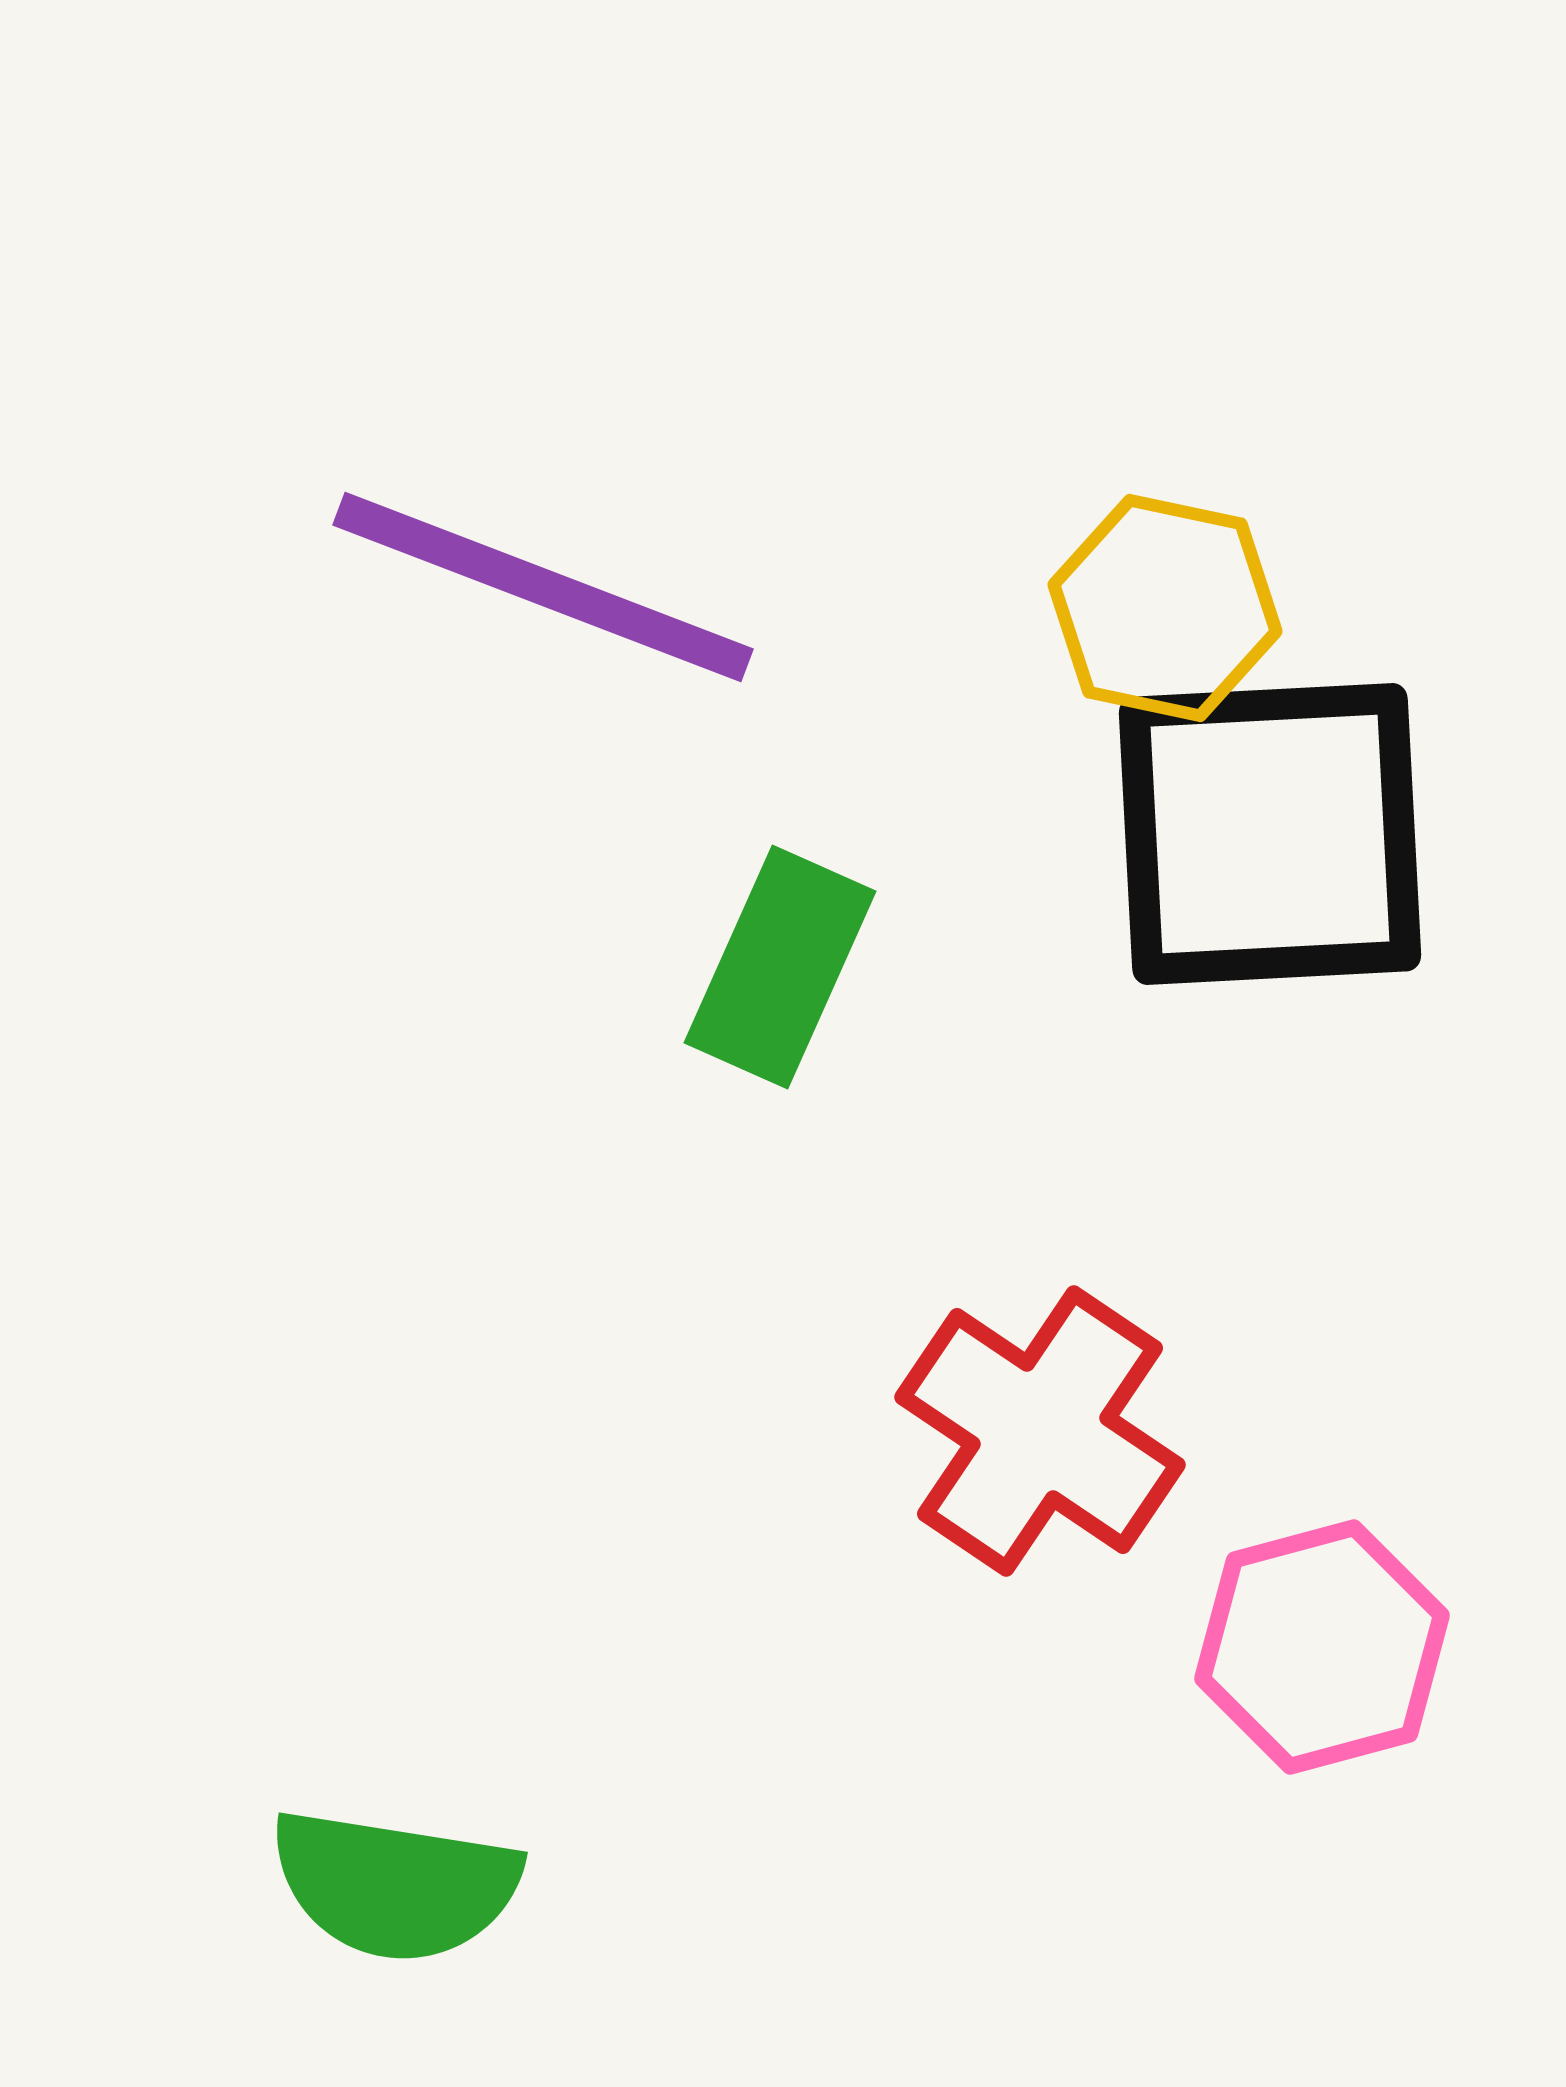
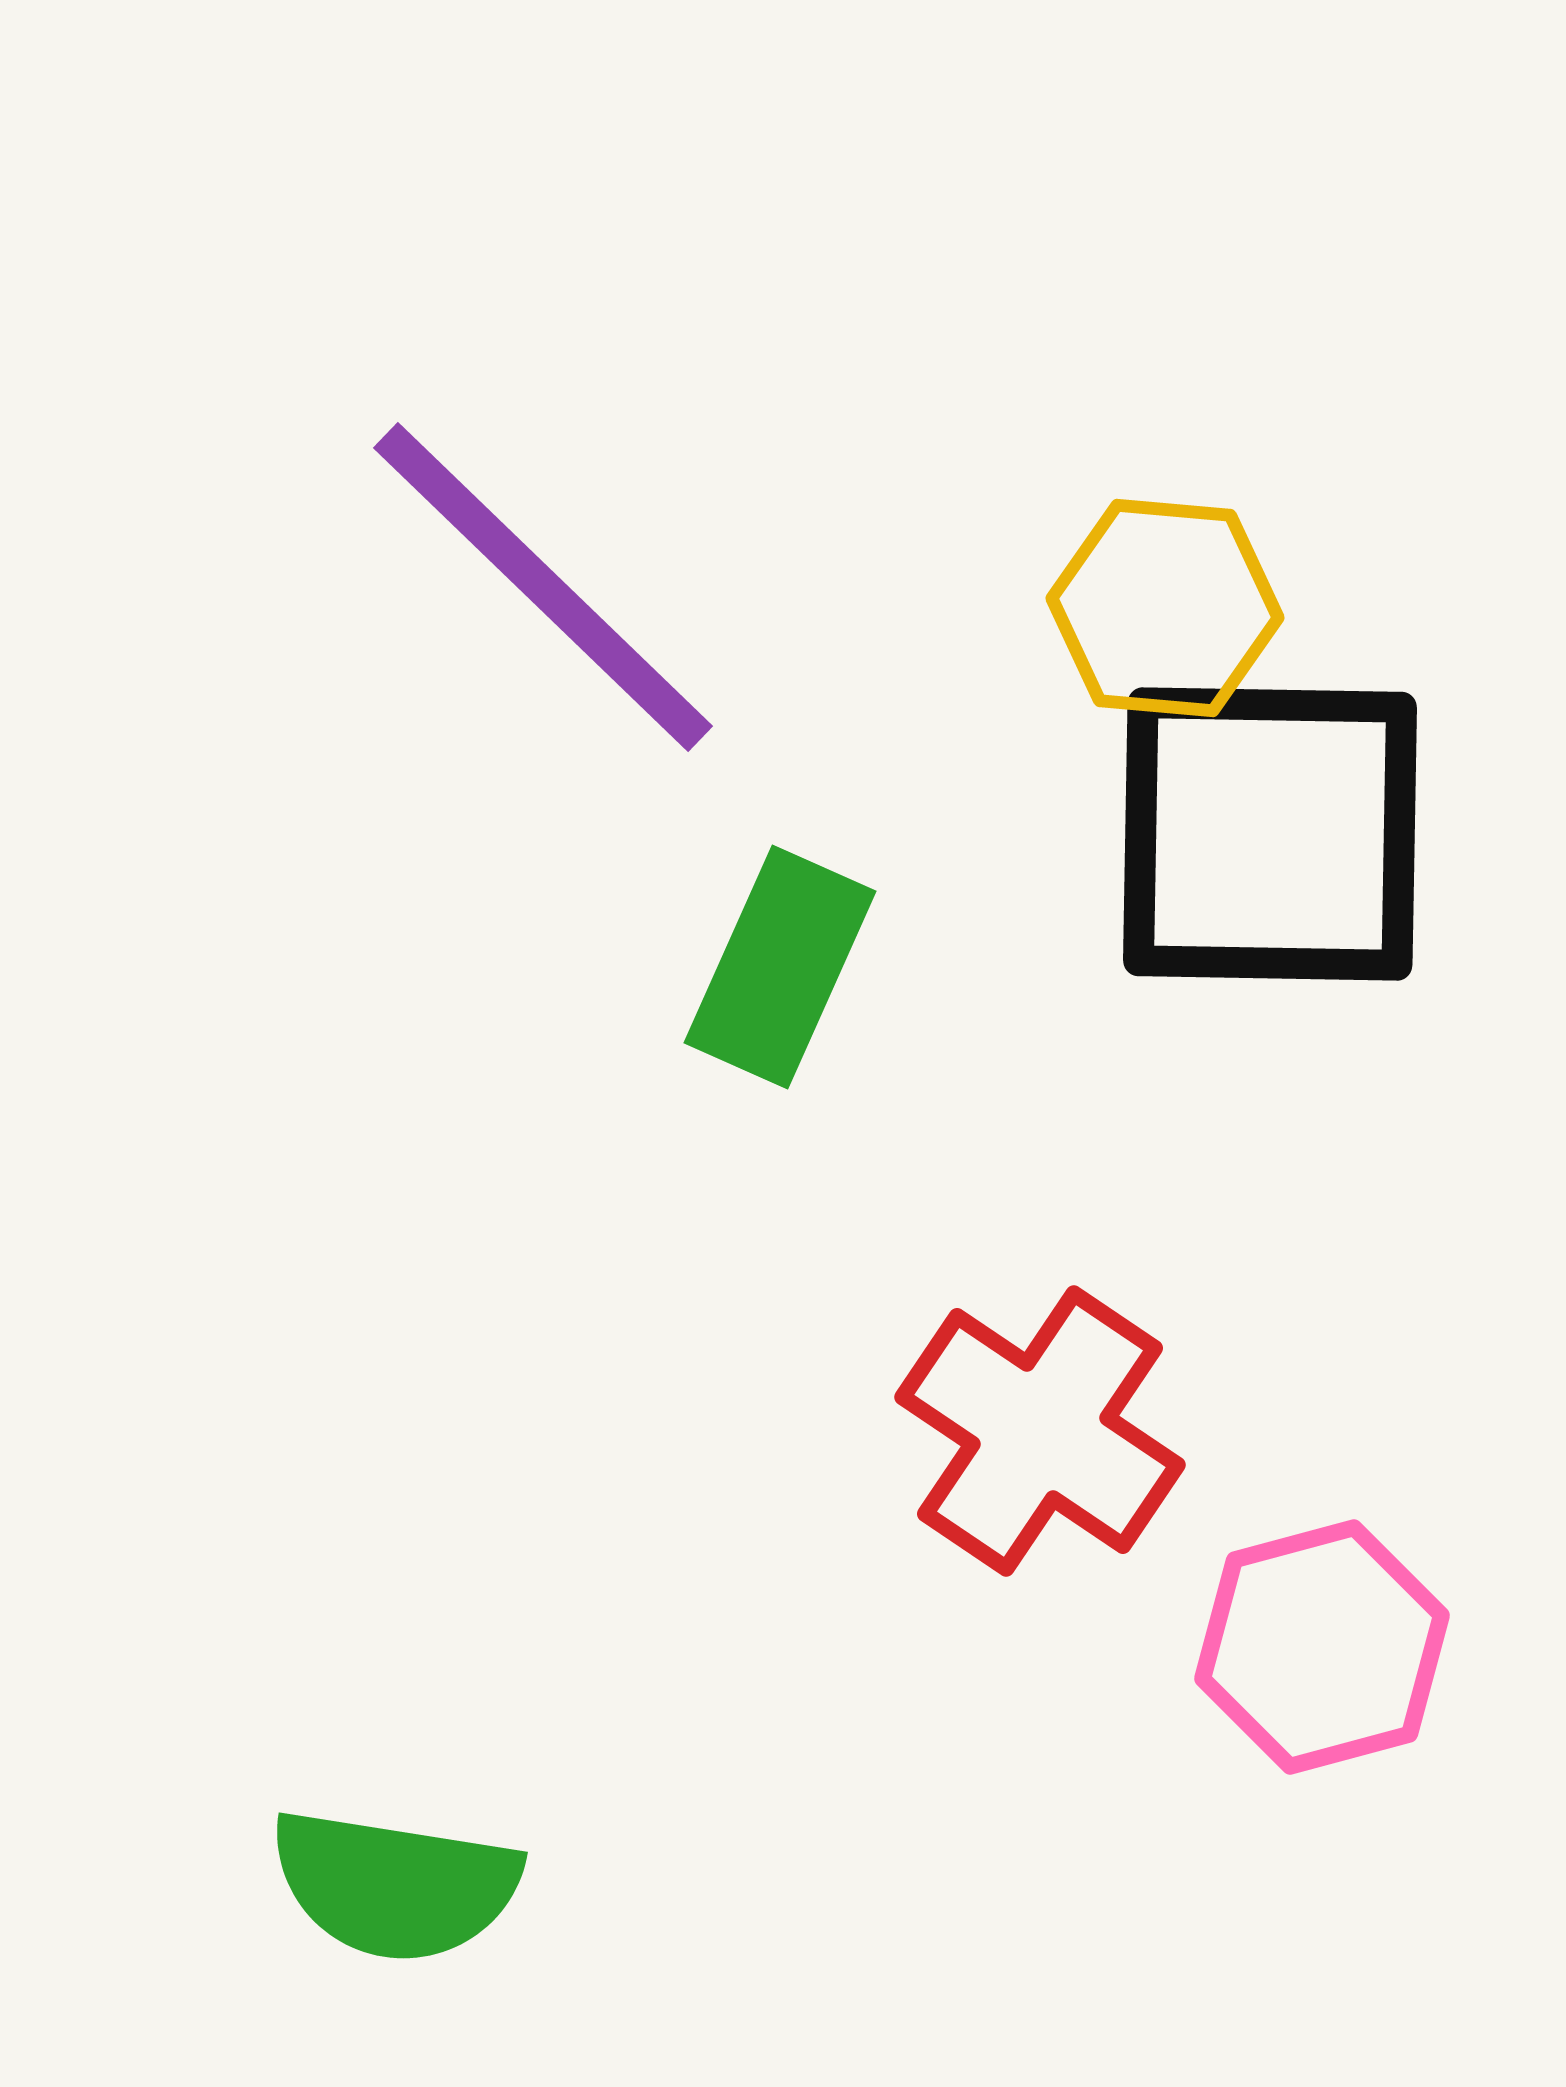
purple line: rotated 23 degrees clockwise
yellow hexagon: rotated 7 degrees counterclockwise
black square: rotated 4 degrees clockwise
